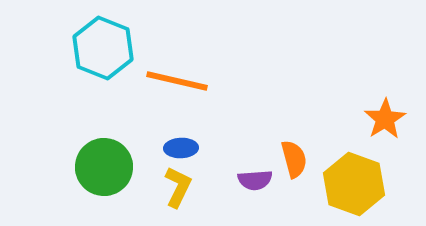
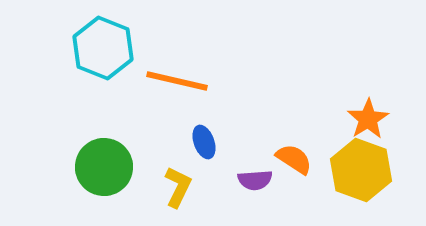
orange star: moved 17 px left
blue ellipse: moved 23 px right, 6 px up; rotated 72 degrees clockwise
orange semicircle: rotated 42 degrees counterclockwise
yellow hexagon: moved 7 px right, 14 px up
